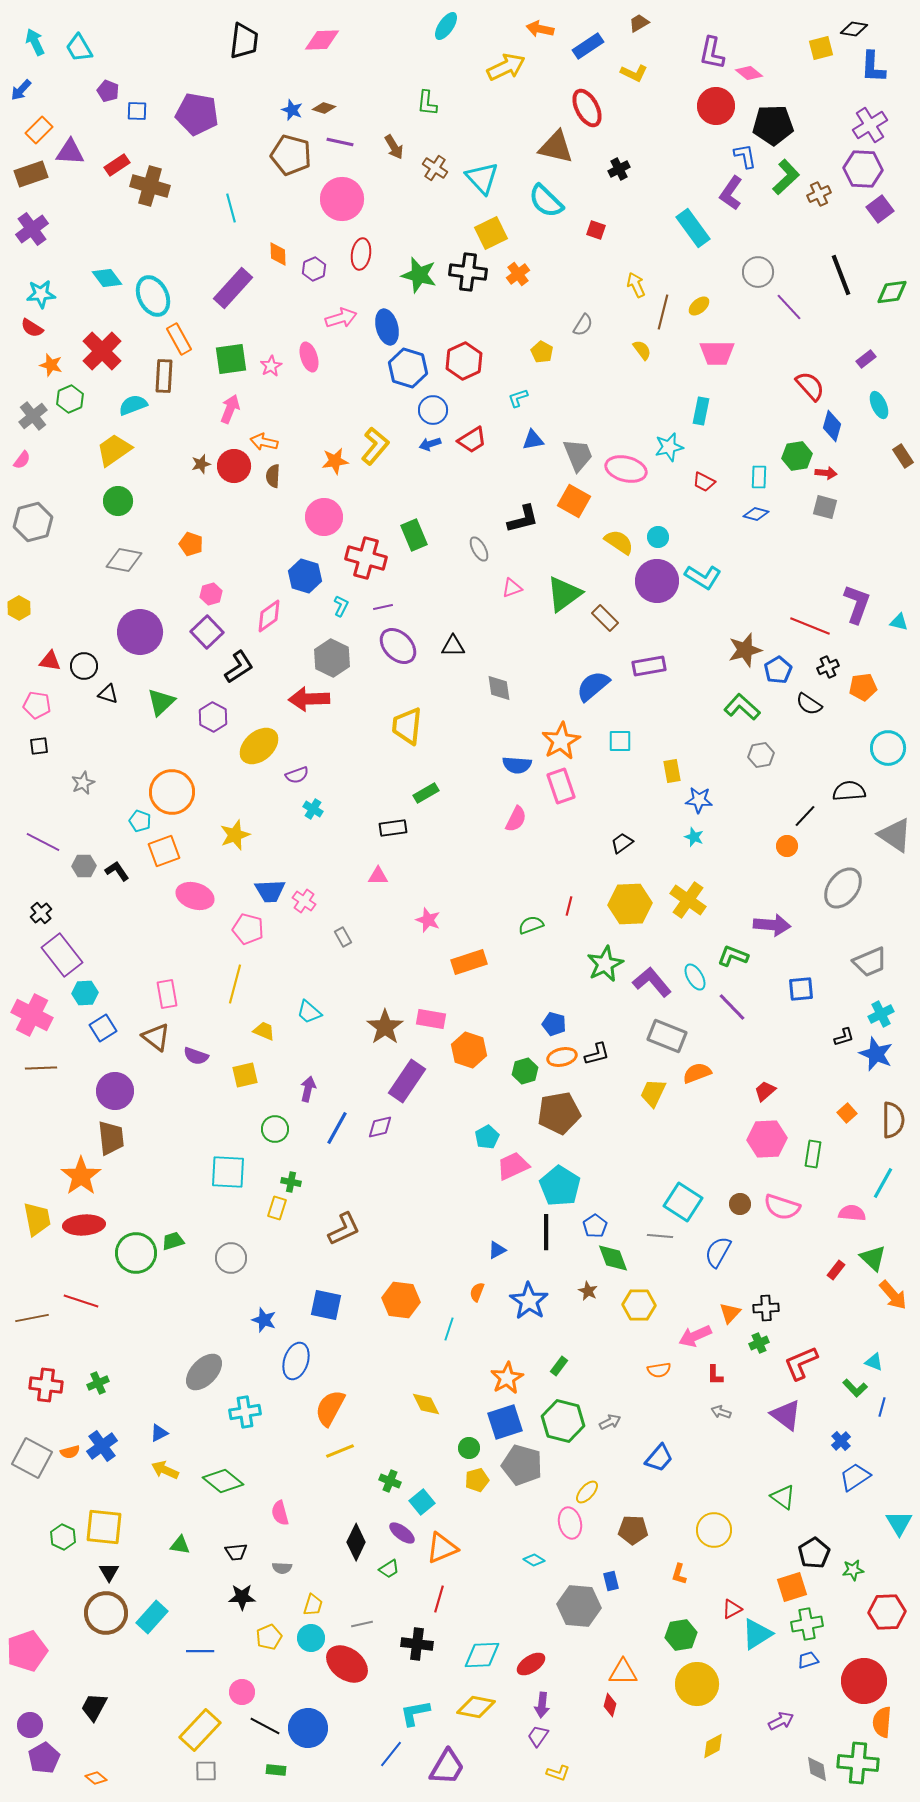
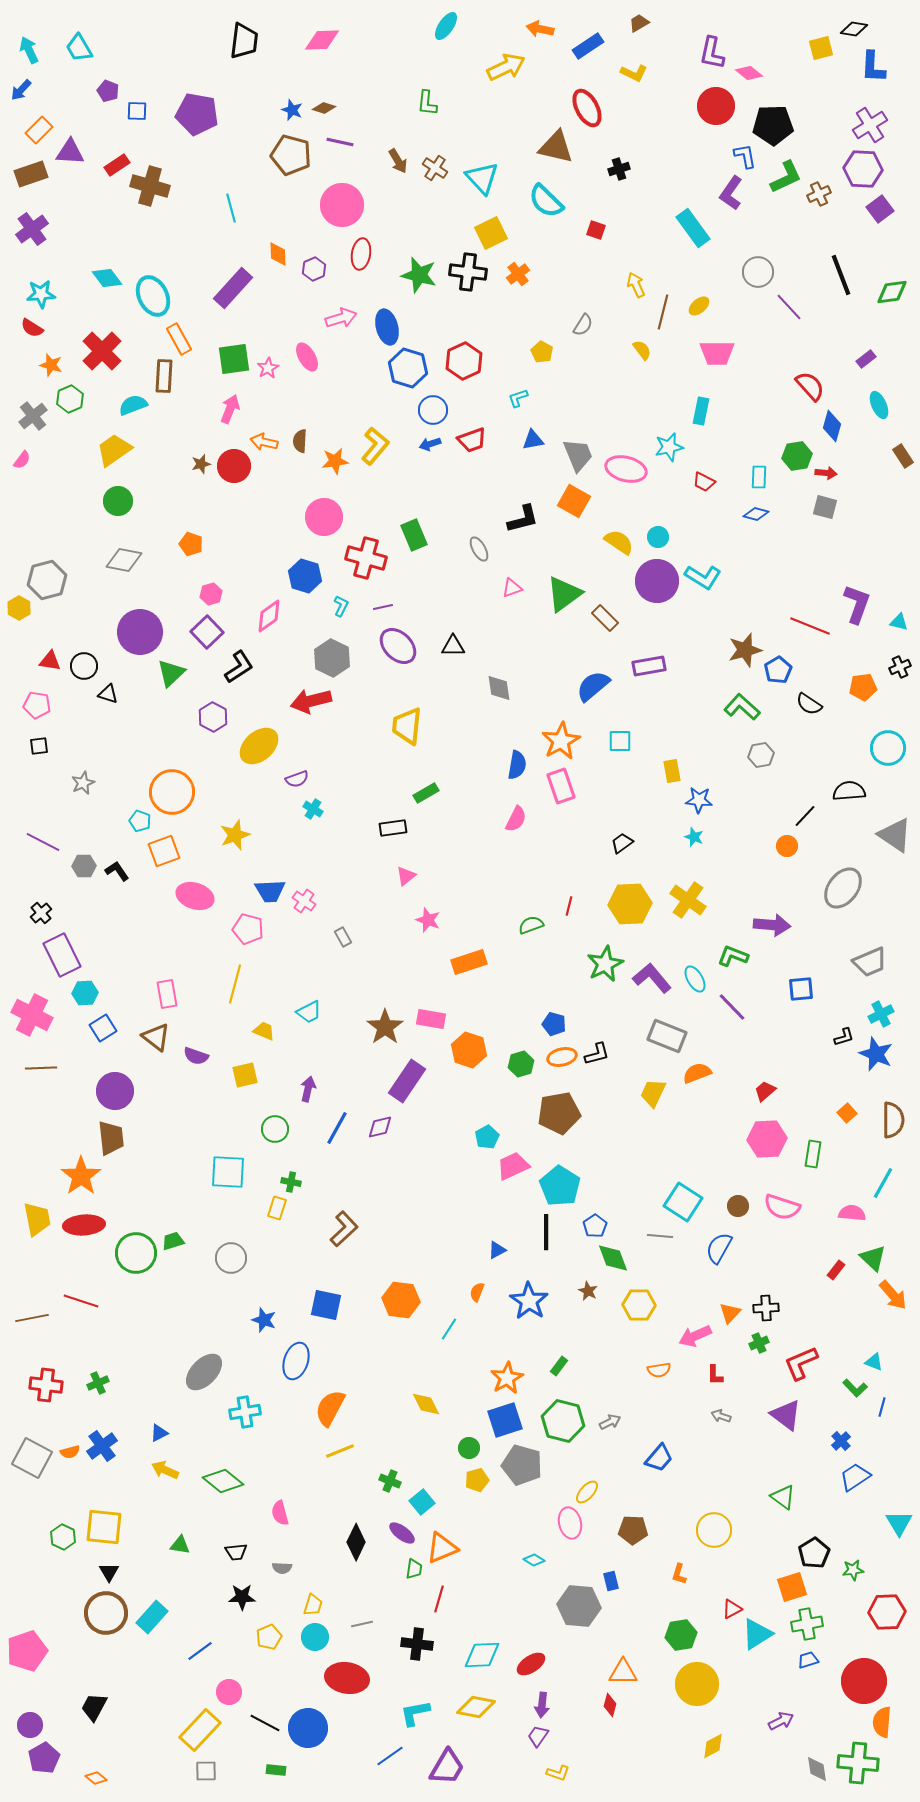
cyan arrow at (35, 42): moved 6 px left, 8 px down
brown arrow at (394, 147): moved 4 px right, 14 px down
black cross at (619, 169): rotated 10 degrees clockwise
green L-shape at (786, 177): rotated 18 degrees clockwise
pink circle at (342, 199): moved 6 px down
pink ellipse at (309, 357): moved 2 px left; rotated 12 degrees counterclockwise
green square at (231, 359): moved 3 px right
pink star at (271, 366): moved 3 px left, 2 px down
red trapezoid at (472, 440): rotated 12 degrees clockwise
brown semicircle at (273, 476): moved 27 px right, 35 px up
gray hexagon at (33, 522): moved 14 px right, 58 px down
black cross at (828, 667): moved 72 px right
red arrow at (309, 699): moved 2 px right, 2 px down; rotated 12 degrees counterclockwise
green triangle at (161, 702): moved 10 px right, 29 px up
blue semicircle at (517, 765): rotated 84 degrees counterclockwise
purple semicircle at (297, 775): moved 4 px down
pink triangle at (378, 876): moved 28 px right; rotated 40 degrees counterclockwise
purple rectangle at (62, 955): rotated 12 degrees clockwise
cyan ellipse at (695, 977): moved 2 px down
purple L-shape at (652, 982): moved 4 px up
cyan trapezoid at (309, 1012): rotated 68 degrees counterclockwise
green hexagon at (525, 1071): moved 4 px left, 7 px up
brown circle at (740, 1204): moved 2 px left, 2 px down
brown L-shape at (344, 1229): rotated 18 degrees counterclockwise
blue semicircle at (718, 1252): moved 1 px right, 4 px up
cyan line at (449, 1329): rotated 15 degrees clockwise
gray arrow at (721, 1412): moved 4 px down
blue square at (505, 1422): moved 2 px up
green trapezoid at (389, 1569): moved 25 px right; rotated 50 degrees counterclockwise
cyan circle at (311, 1638): moved 4 px right, 1 px up
blue line at (200, 1651): rotated 36 degrees counterclockwise
red ellipse at (347, 1664): moved 14 px down; rotated 27 degrees counterclockwise
pink circle at (242, 1692): moved 13 px left
black line at (265, 1726): moved 3 px up
blue line at (391, 1754): moved 1 px left, 2 px down; rotated 16 degrees clockwise
